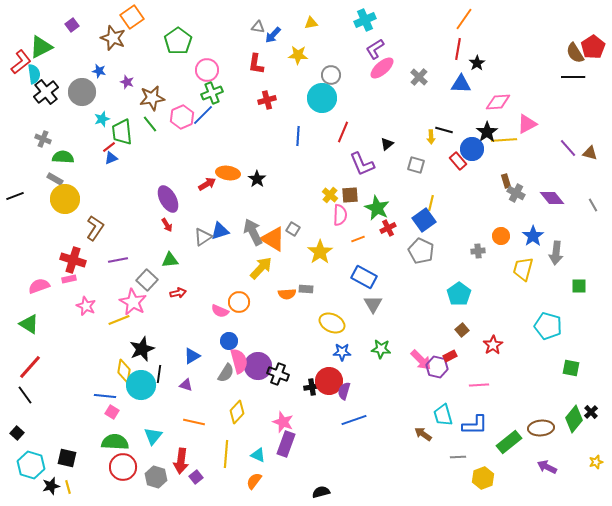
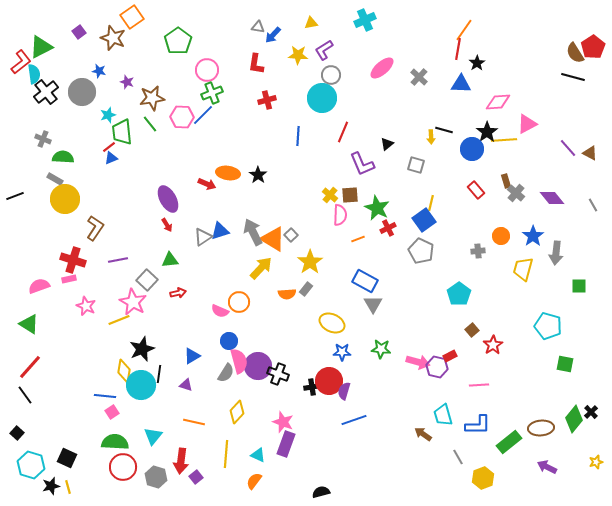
orange line at (464, 19): moved 11 px down
purple square at (72, 25): moved 7 px right, 7 px down
purple L-shape at (375, 49): moved 51 px left, 1 px down
black line at (573, 77): rotated 15 degrees clockwise
pink hexagon at (182, 117): rotated 25 degrees clockwise
cyan star at (102, 119): moved 6 px right, 4 px up
brown triangle at (590, 153): rotated 14 degrees clockwise
red rectangle at (458, 161): moved 18 px right, 29 px down
black star at (257, 179): moved 1 px right, 4 px up
red arrow at (207, 184): rotated 54 degrees clockwise
gray cross at (516, 193): rotated 12 degrees clockwise
gray square at (293, 229): moved 2 px left, 6 px down; rotated 16 degrees clockwise
yellow star at (320, 252): moved 10 px left, 10 px down
blue rectangle at (364, 277): moved 1 px right, 4 px down
gray rectangle at (306, 289): rotated 56 degrees counterclockwise
brown square at (462, 330): moved 10 px right
pink arrow at (421, 360): moved 3 px left, 2 px down; rotated 30 degrees counterclockwise
green square at (571, 368): moved 6 px left, 4 px up
pink square at (112, 412): rotated 24 degrees clockwise
blue L-shape at (475, 425): moved 3 px right
gray line at (458, 457): rotated 63 degrees clockwise
black square at (67, 458): rotated 12 degrees clockwise
